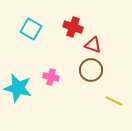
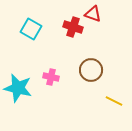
red triangle: moved 31 px up
